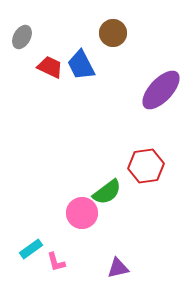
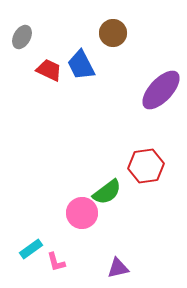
red trapezoid: moved 1 px left, 3 px down
